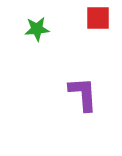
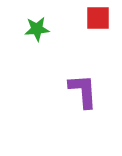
purple L-shape: moved 3 px up
